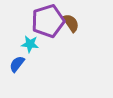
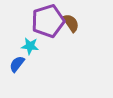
cyan star: moved 2 px down
